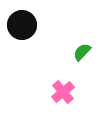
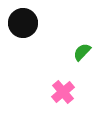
black circle: moved 1 px right, 2 px up
